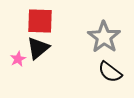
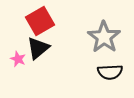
red square: rotated 32 degrees counterclockwise
pink star: rotated 21 degrees counterclockwise
black semicircle: rotated 40 degrees counterclockwise
